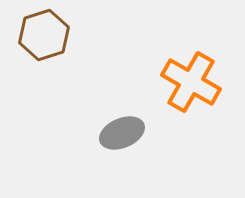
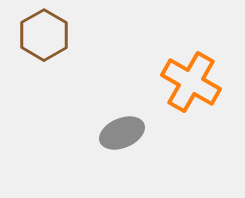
brown hexagon: rotated 12 degrees counterclockwise
